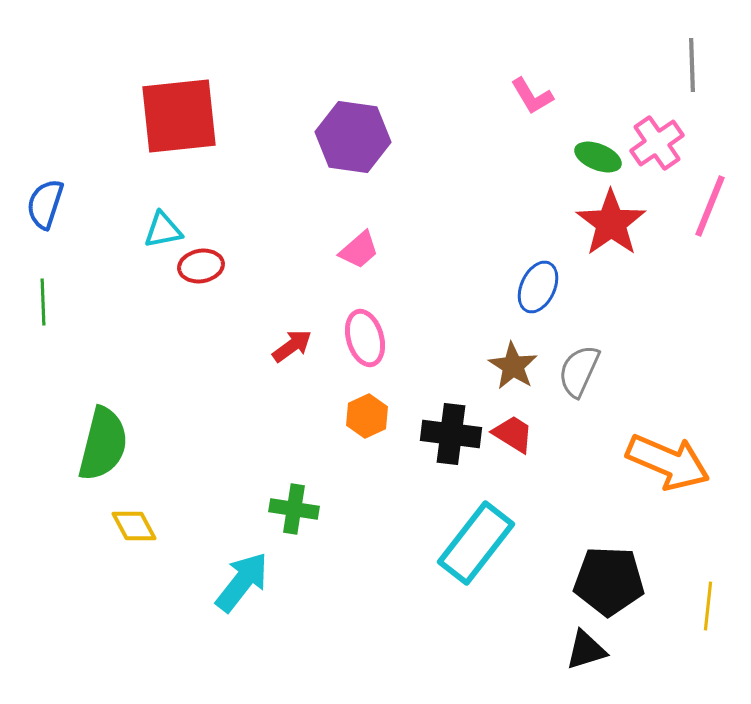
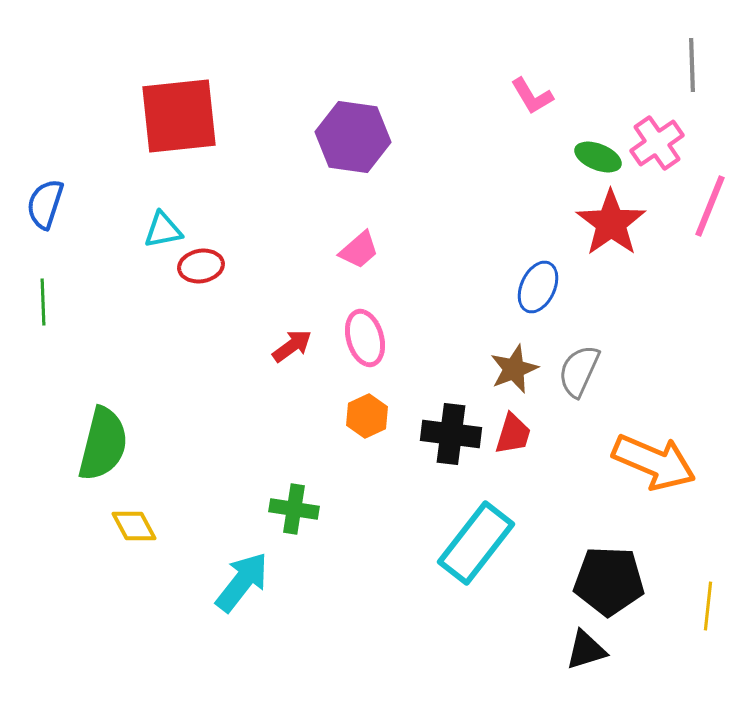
brown star: moved 1 px right, 3 px down; rotated 18 degrees clockwise
red trapezoid: rotated 75 degrees clockwise
orange arrow: moved 14 px left
